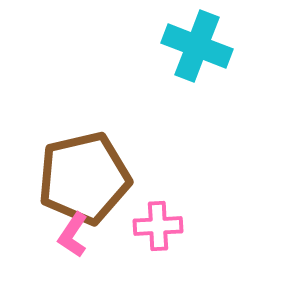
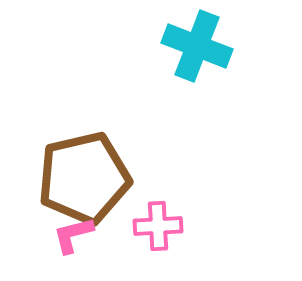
pink L-shape: rotated 42 degrees clockwise
